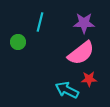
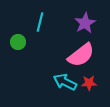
purple star: moved 1 px right; rotated 30 degrees counterclockwise
pink semicircle: moved 2 px down
red star: moved 4 px down
cyan arrow: moved 2 px left, 8 px up
